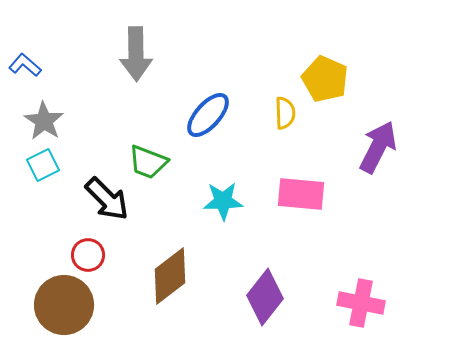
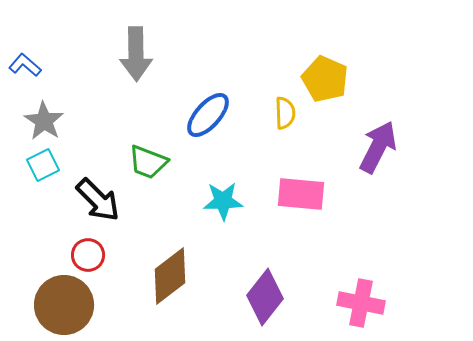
black arrow: moved 9 px left, 1 px down
